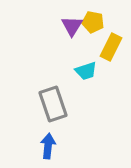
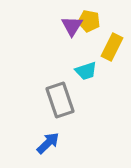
yellow pentagon: moved 4 px left, 1 px up
yellow rectangle: moved 1 px right
gray rectangle: moved 7 px right, 4 px up
blue arrow: moved 3 px up; rotated 40 degrees clockwise
